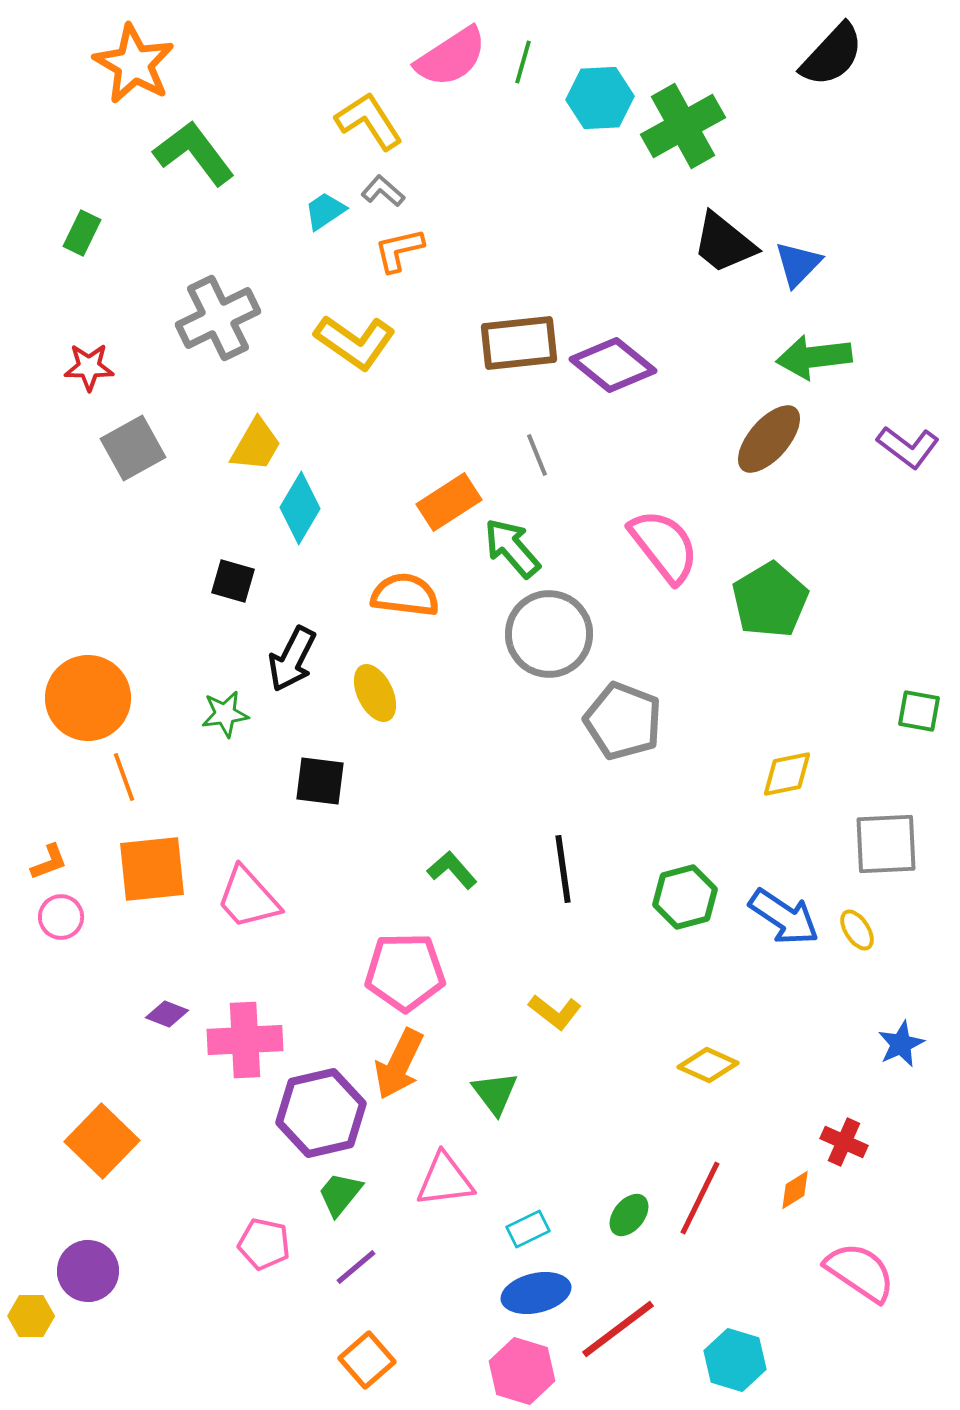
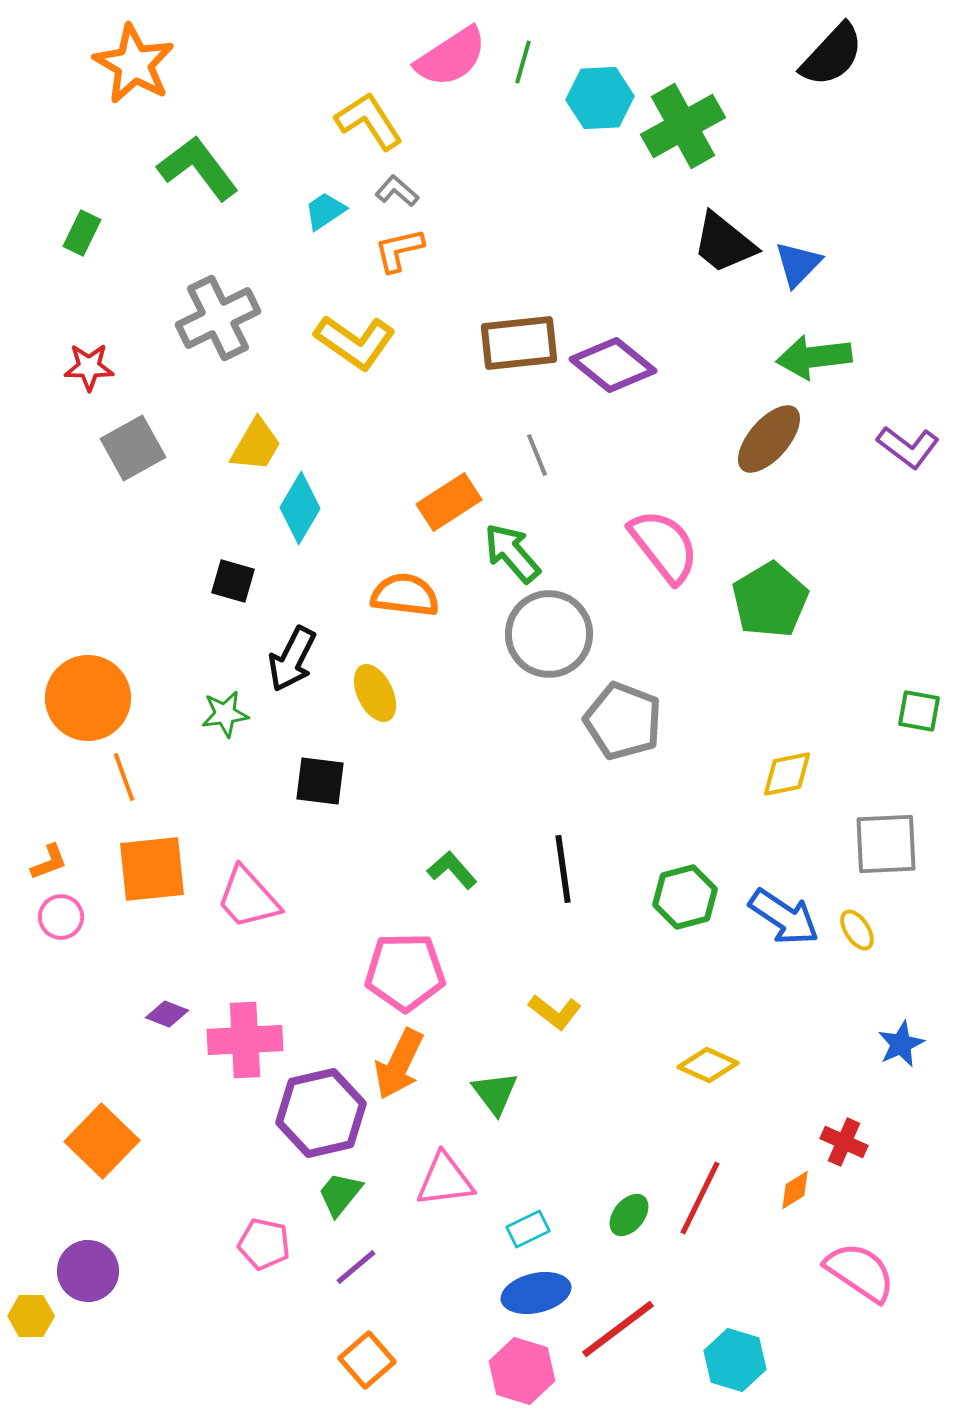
green L-shape at (194, 153): moved 4 px right, 15 px down
gray L-shape at (383, 191): moved 14 px right
green arrow at (512, 548): moved 5 px down
